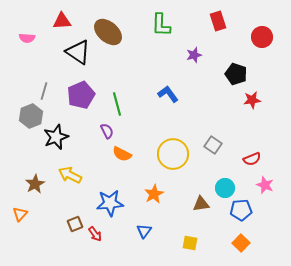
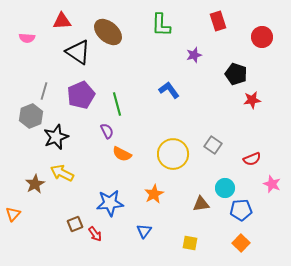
blue L-shape: moved 1 px right, 4 px up
yellow arrow: moved 8 px left, 2 px up
pink star: moved 7 px right, 1 px up
orange triangle: moved 7 px left
